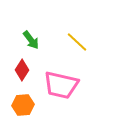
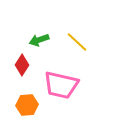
green arrow: moved 8 px right; rotated 108 degrees clockwise
red diamond: moved 5 px up
orange hexagon: moved 4 px right
